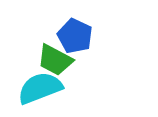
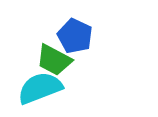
green trapezoid: moved 1 px left
